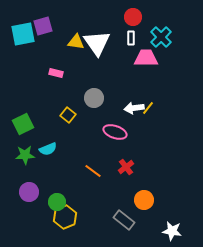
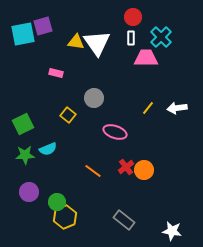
white arrow: moved 43 px right
orange circle: moved 30 px up
